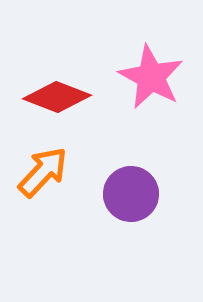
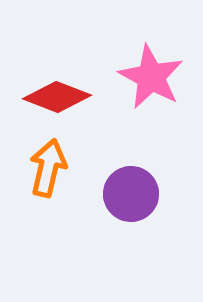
orange arrow: moved 5 px right, 4 px up; rotated 30 degrees counterclockwise
